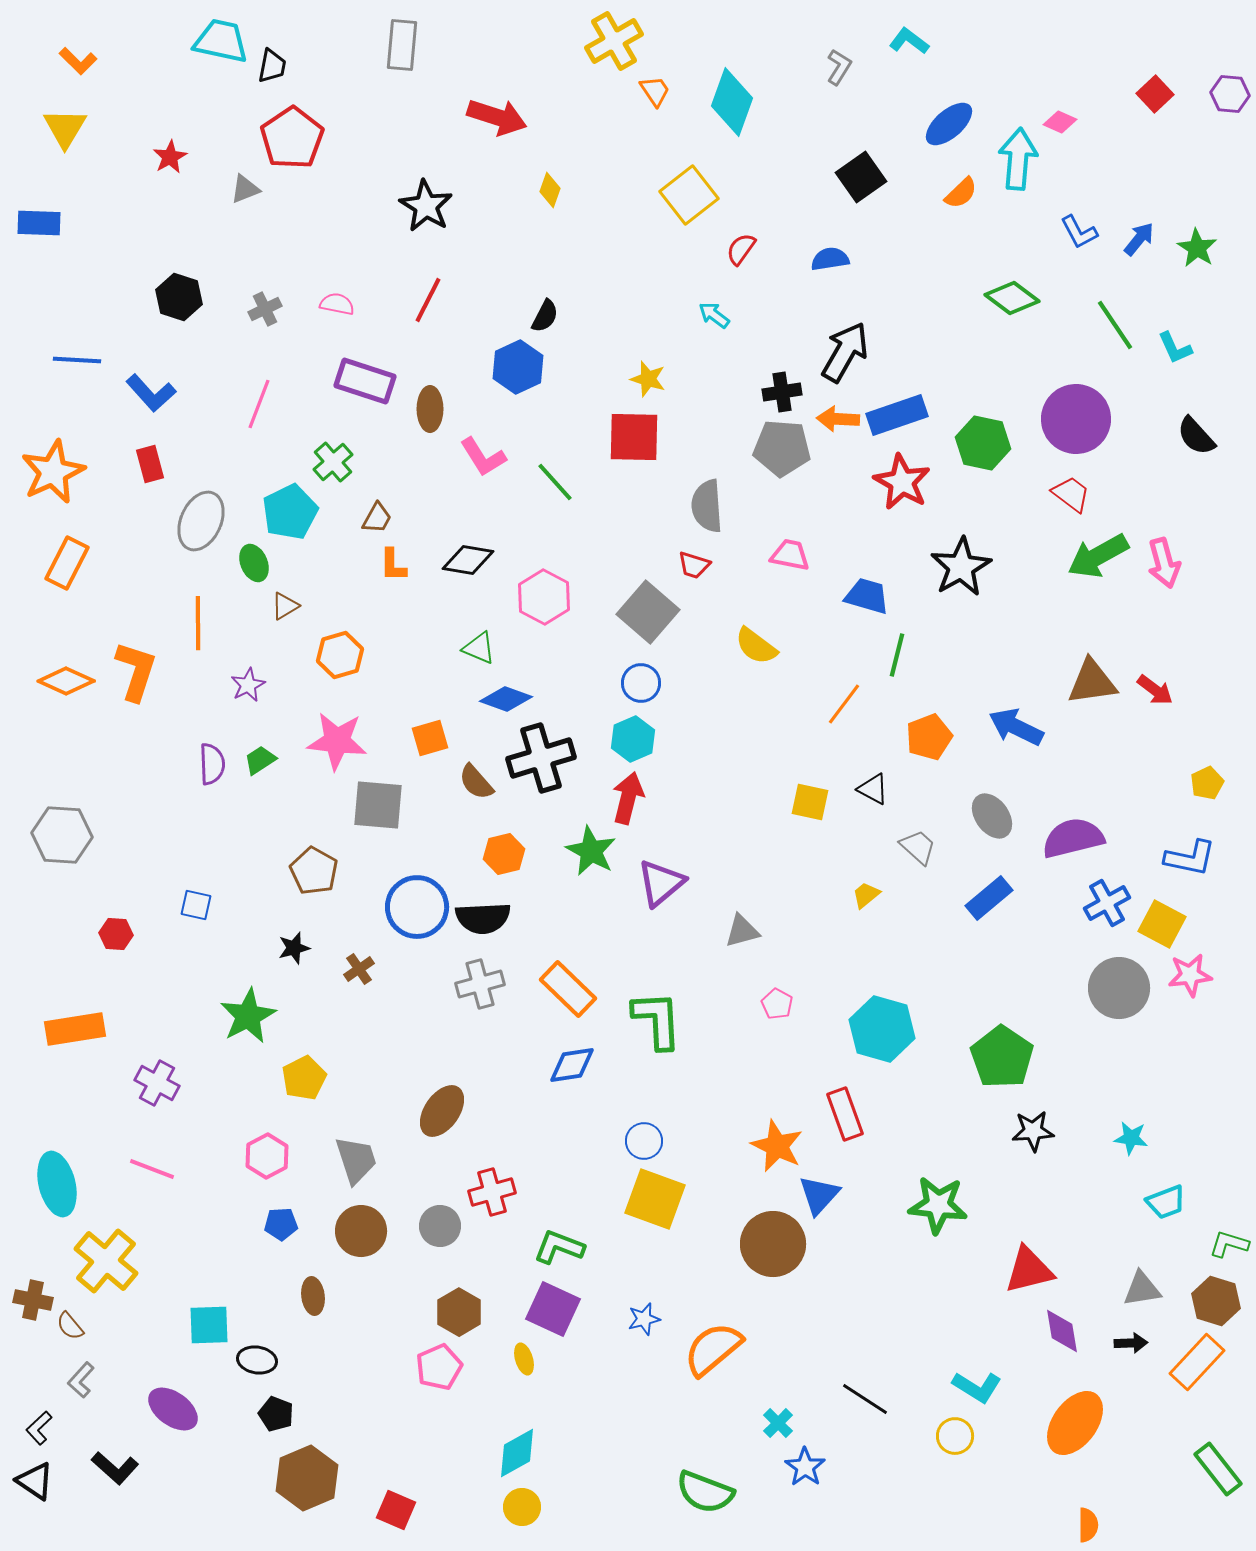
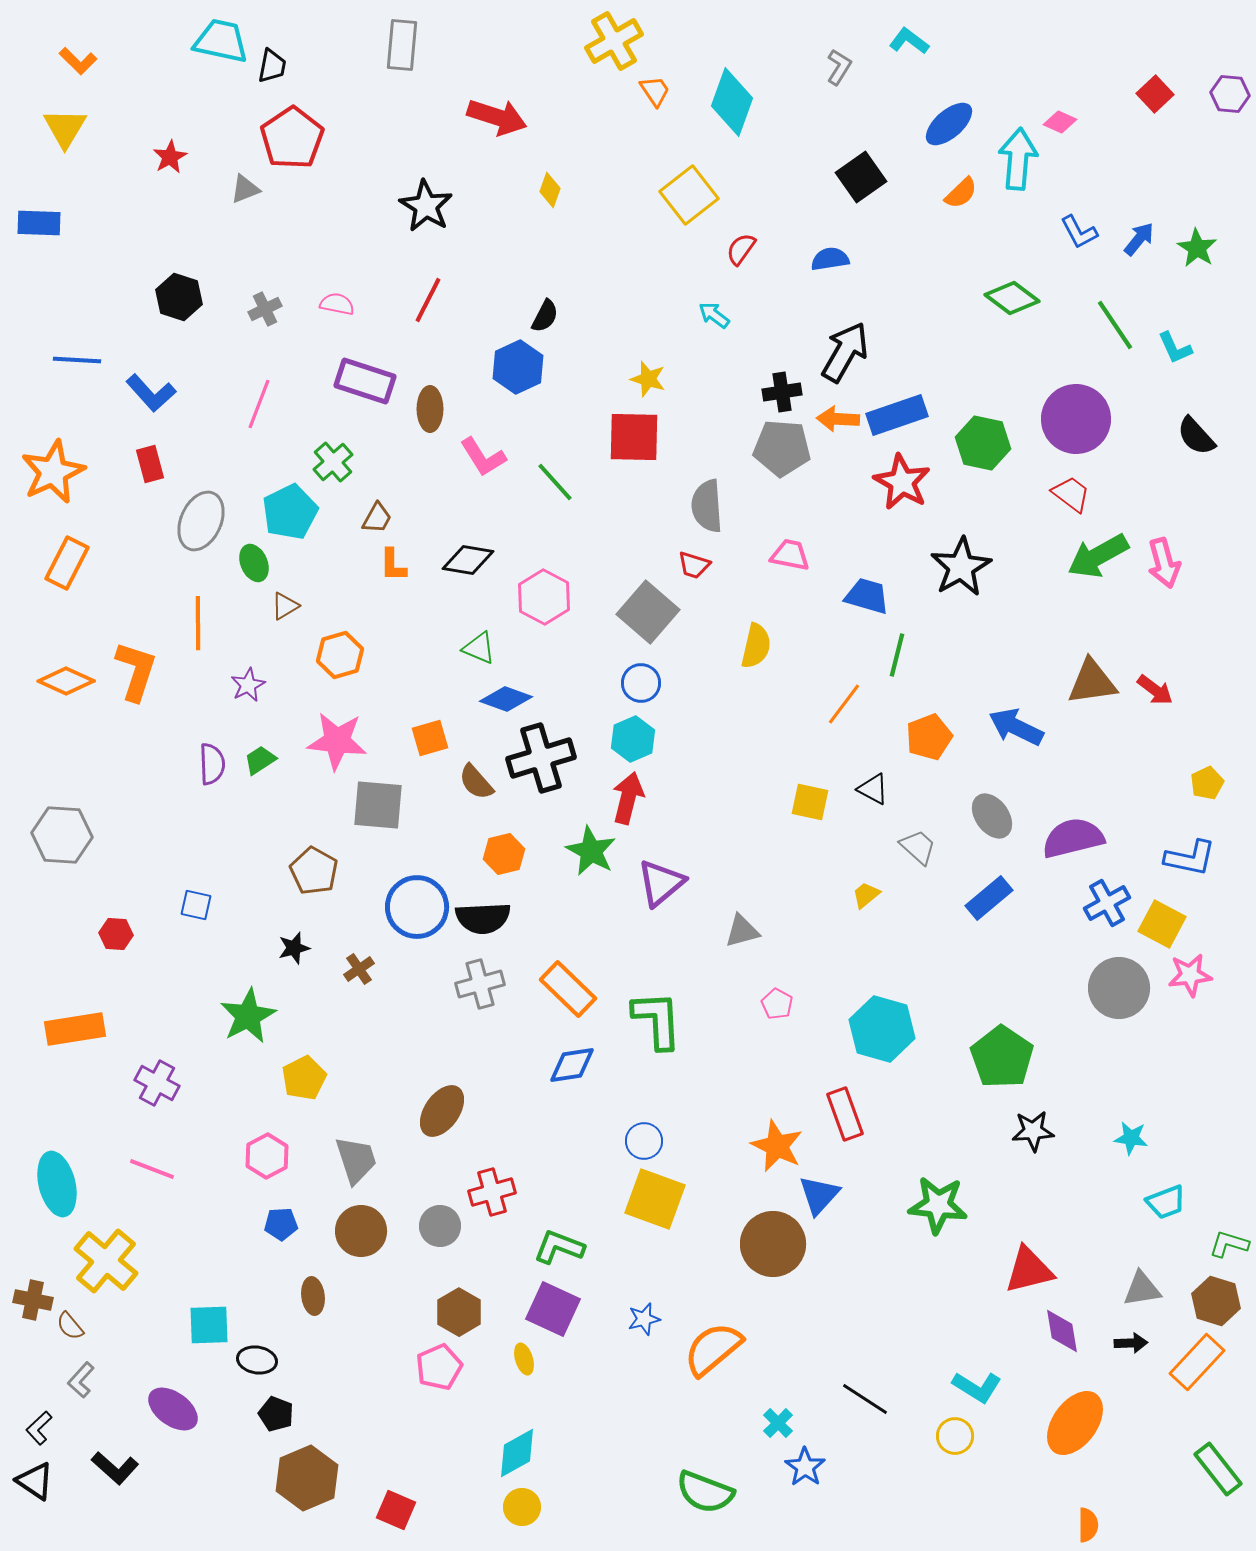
yellow semicircle at (756, 646): rotated 114 degrees counterclockwise
